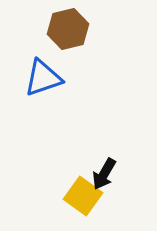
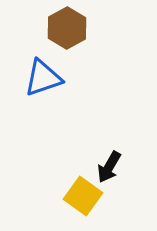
brown hexagon: moved 1 px left, 1 px up; rotated 15 degrees counterclockwise
black arrow: moved 5 px right, 7 px up
